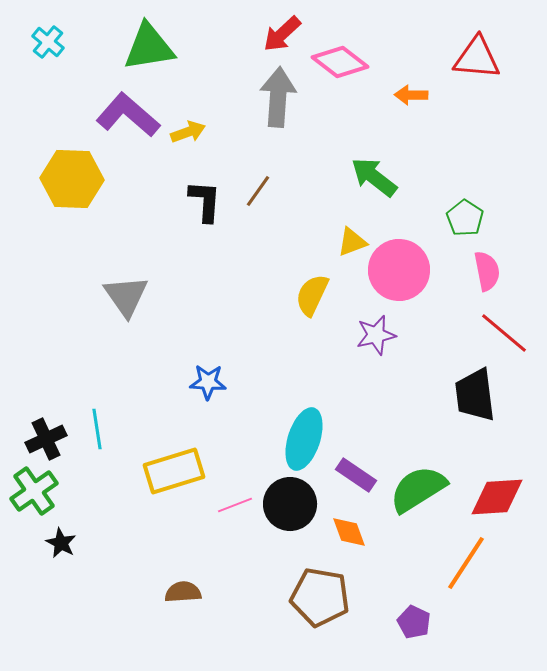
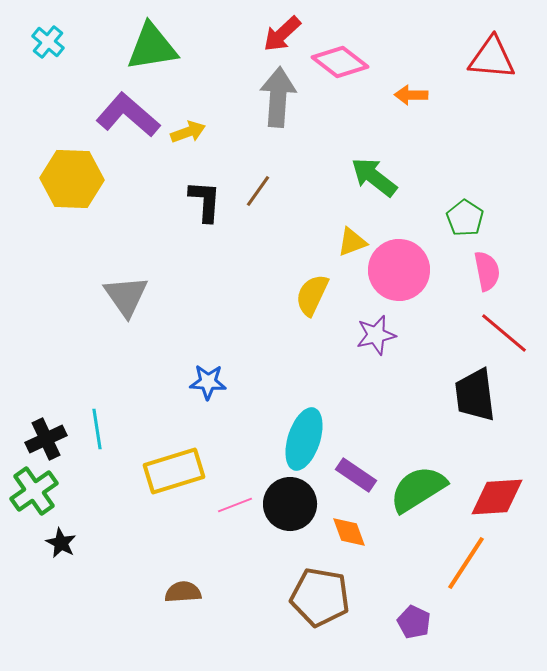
green triangle: moved 3 px right
red triangle: moved 15 px right
